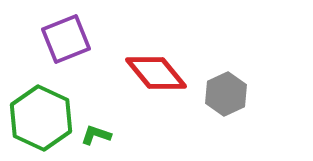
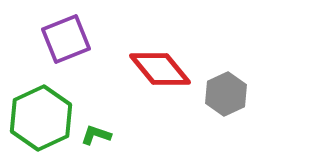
red diamond: moved 4 px right, 4 px up
green hexagon: rotated 10 degrees clockwise
